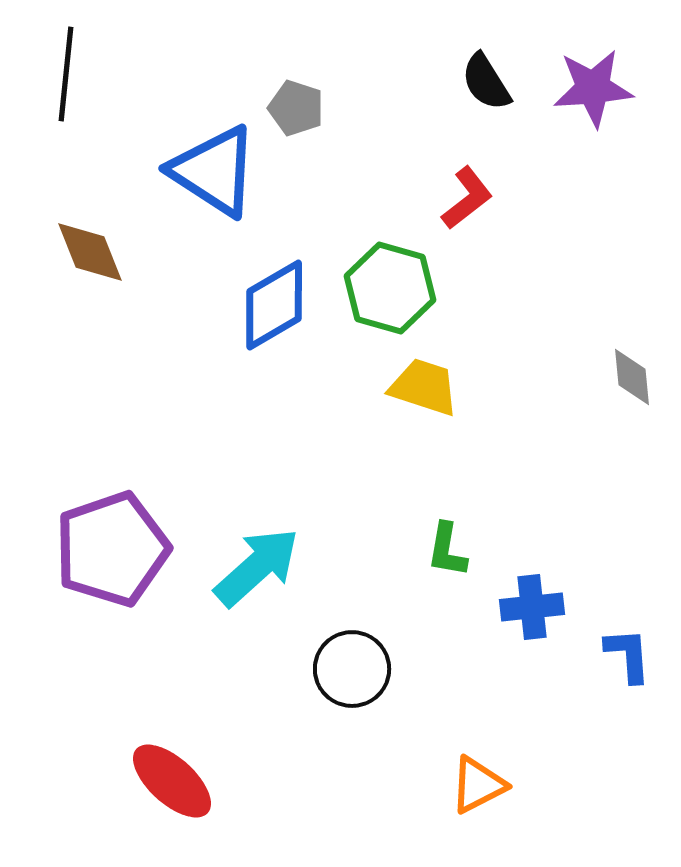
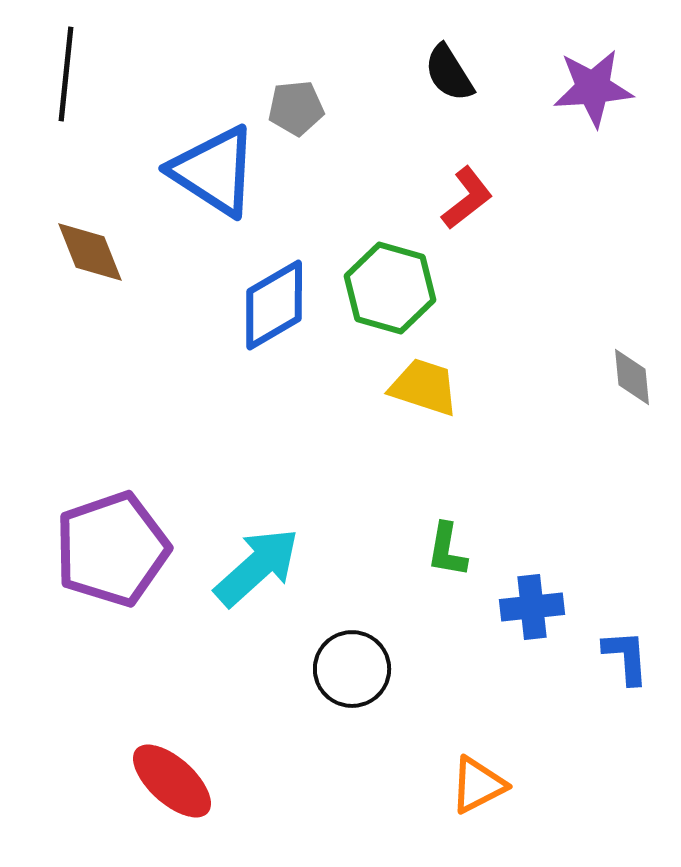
black semicircle: moved 37 px left, 9 px up
gray pentagon: rotated 24 degrees counterclockwise
blue L-shape: moved 2 px left, 2 px down
